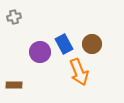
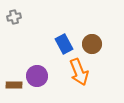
purple circle: moved 3 px left, 24 px down
